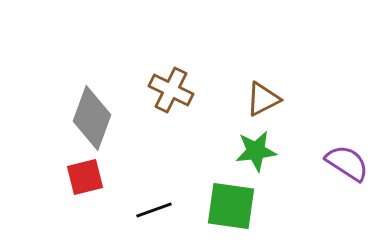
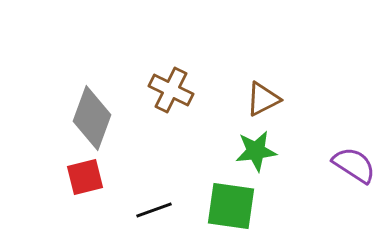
purple semicircle: moved 7 px right, 2 px down
